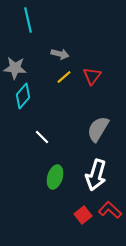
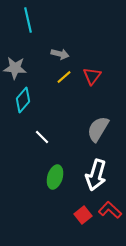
cyan diamond: moved 4 px down
